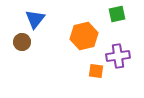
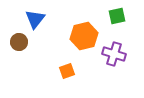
green square: moved 2 px down
brown circle: moved 3 px left
purple cross: moved 4 px left, 2 px up; rotated 25 degrees clockwise
orange square: moved 29 px left; rotated 28 degrees counterclockwise
